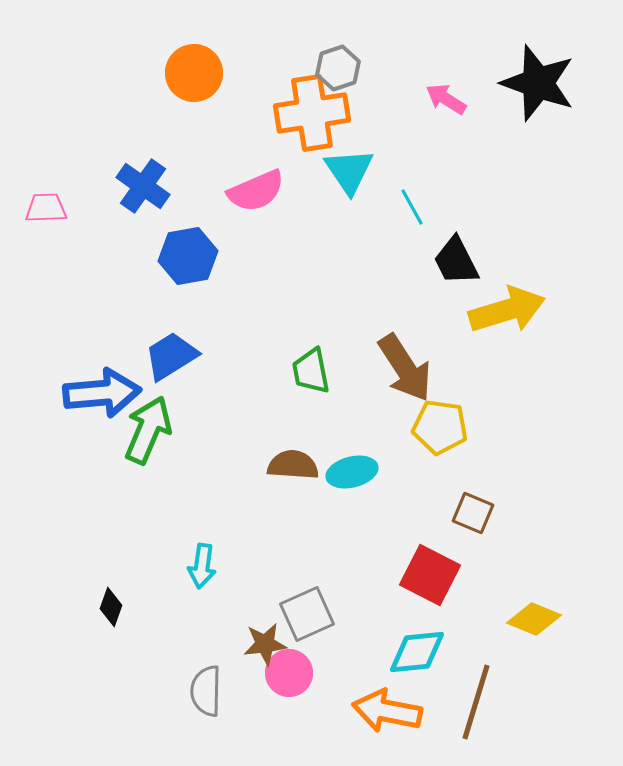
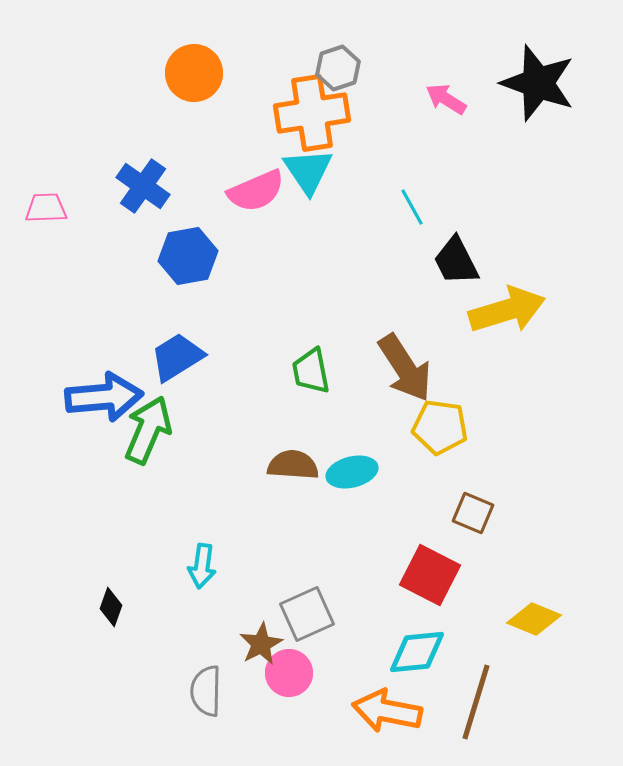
cyan triangle: moved 41 px left
blue trapezoid: moved 6 px right, 1 px down
blue arrow: moved 2 px right, 4 px down
brown star: moved 4 px left; rotated 21 degrees counterclockwise
